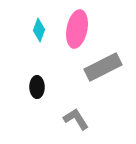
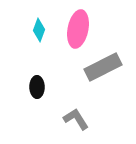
pink ellipse: moved 1 px right
